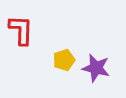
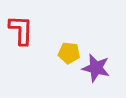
yellow pentagon: moved 5 px right, 7 px up; rotated 25 degrees clockwise
